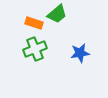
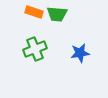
green trapezoid: rotated 45 degrees clockwise
orange rectangle: moved 11 px up
